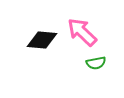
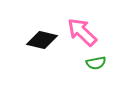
black diamond: rotated 8 degrees clockwise
